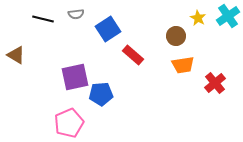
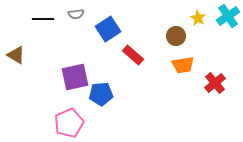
black line: rotated 15 degrees counterclockwise
